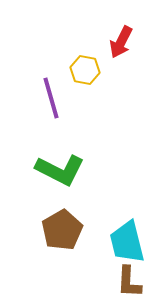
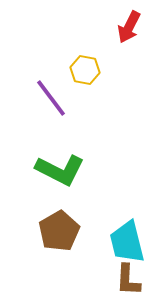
red arrow: moved 8 px right, 15 px up
purple line: rotated 21 degrees counterclockwise
brown pentagon: moved 3 px left, 1 px down
brown L-shape: moved 1 px left, 2 px up
